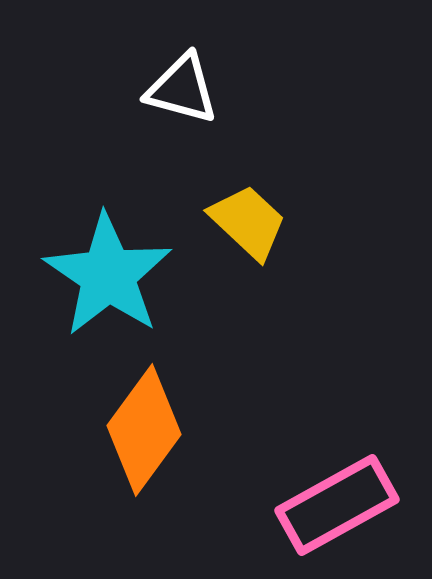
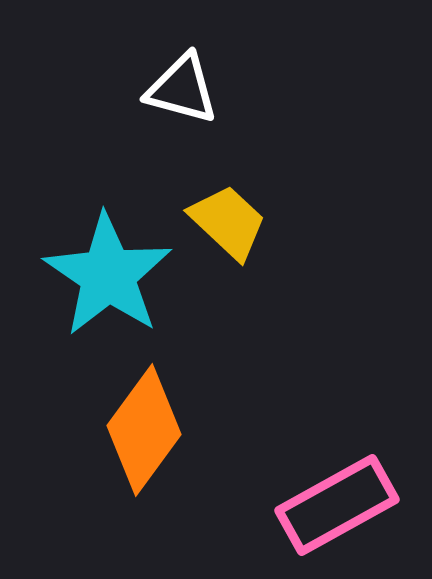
yellow trapezoid: moved 20 px left
